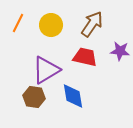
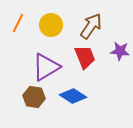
brown arrow: moved 1 px left, 2 px down
red trapezoid: rotated 55 degrees clockwise
purple triangle: moved 3 px up
blue diamond: rotated 48 degrees counterclockwise
